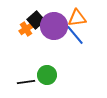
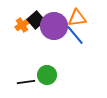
orange cross: moved 4 px left, 4 px up
